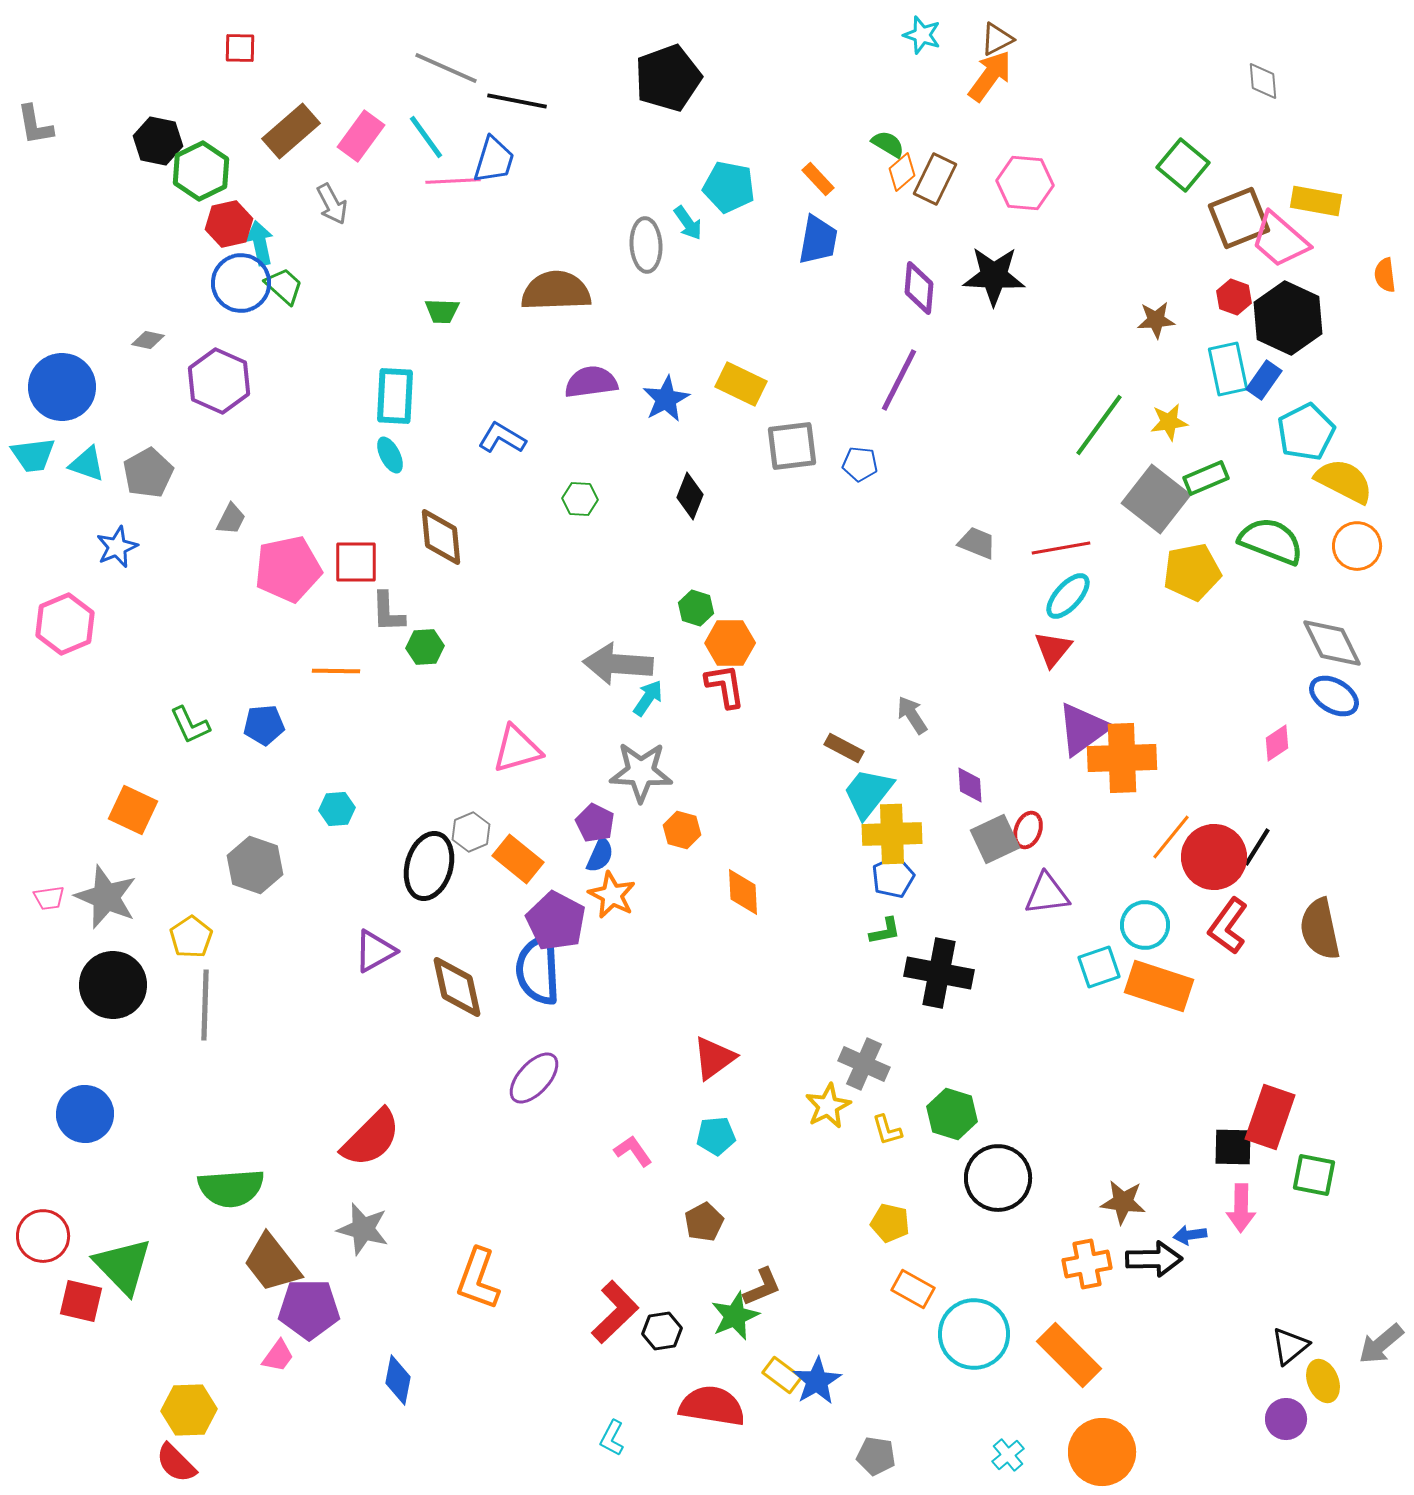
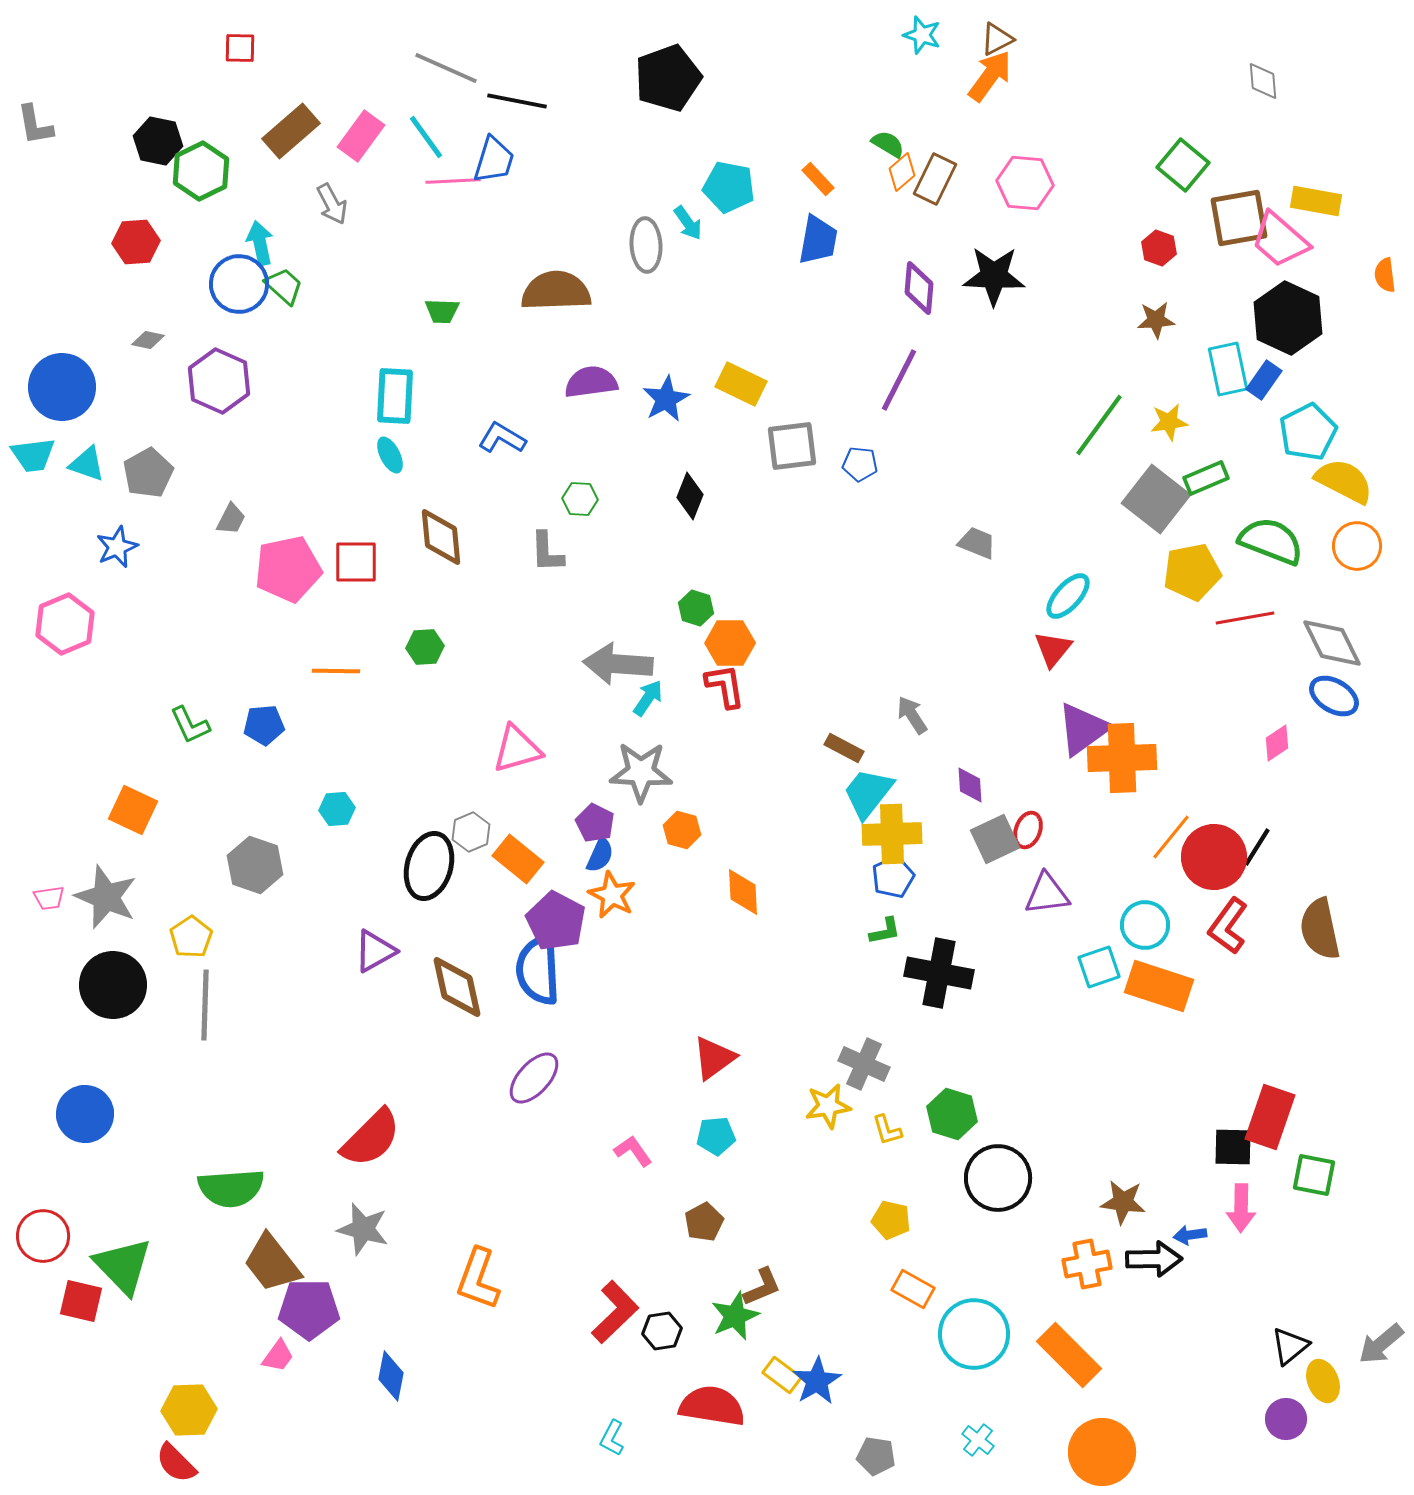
brown square at (1239, 218): rotated 12 degrees clockwise
red hexagon at (229, 224): moved 93 px left, 18 px down; rotated 9 degrees clockwise
blue circle at (241, 283): moved 2 px left, 1 px down
red hexagon at (1234, 297): moved 75 px left, 49 px up
cyan pentagon at (1306, 432): moved 2 px right
red line at (1061, 548): moved 184 px right, 70 px down
gray L-shape at (388, 612): moved 159 px right, 60 px up
yellow star at (828, 1106): rotated 18 degrees clockwise
yellow pentagon at (890, 1223): moved 1 px right, 3 px up
blue diamond at (398, 1380): moved 7 px left, 4 px up
cyan cross at (1008, 1455): moved 30 px left, 15 px up; rotated 12 degrees counterclockwise
